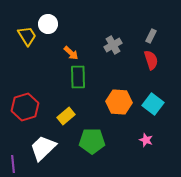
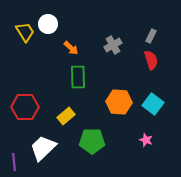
yellow trapezoid: moved 2 px left, 4 px up
orange arrow: moved 5 px up
red hexagon: rotated 16 degrees clockwise
purple line: moved 1 px right, 2 px up
